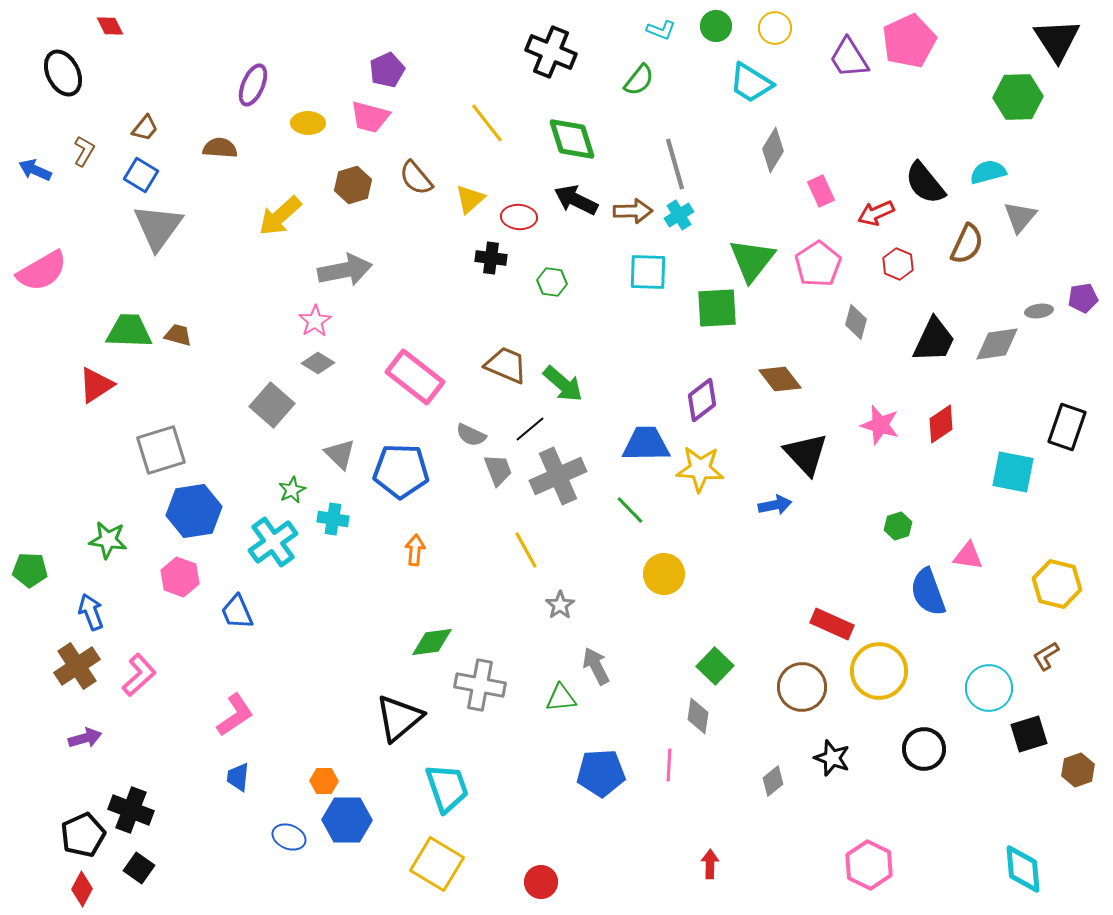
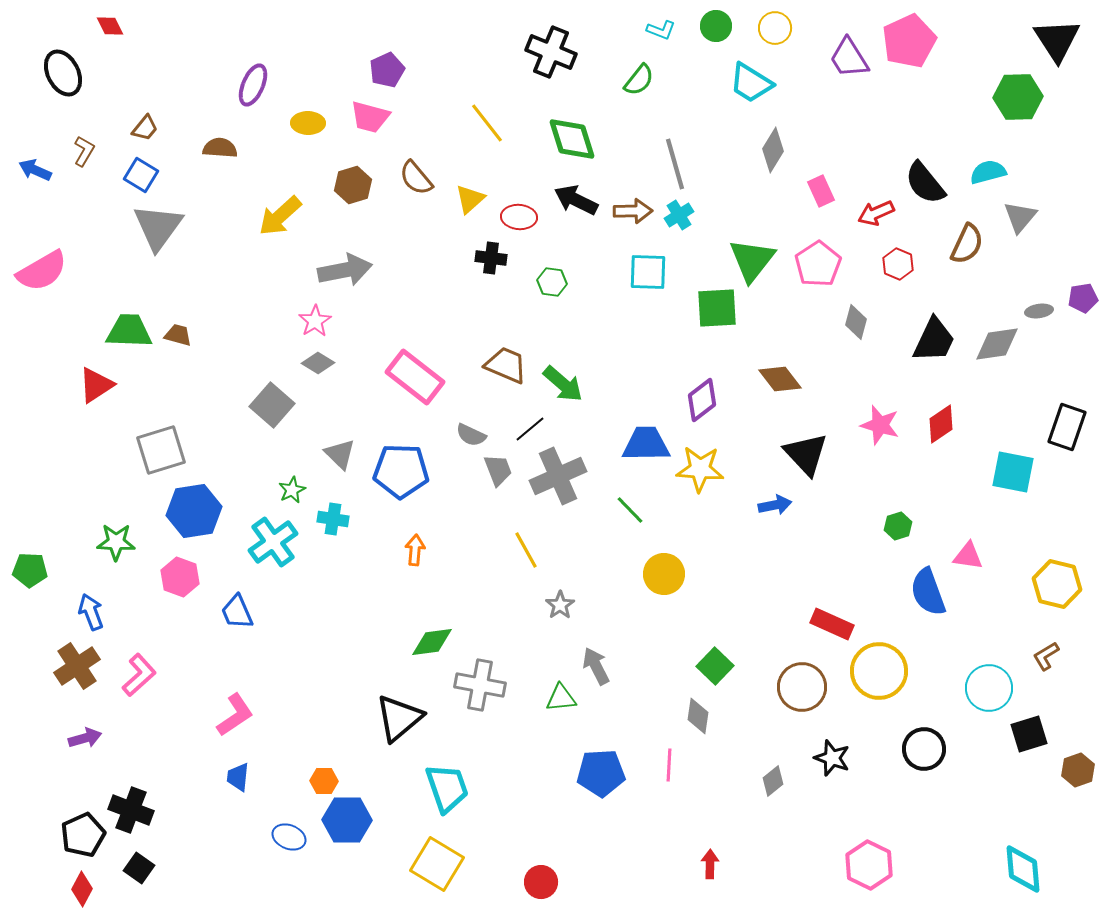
green star at (108, 540): moved 8 px right, 2 px down; rotated 6 degrees counterclockwise
